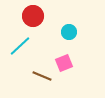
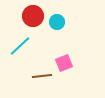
cyan circle: moved 12 px left, 10 px up
brown line: rotated 30 degrees counterclockwise
